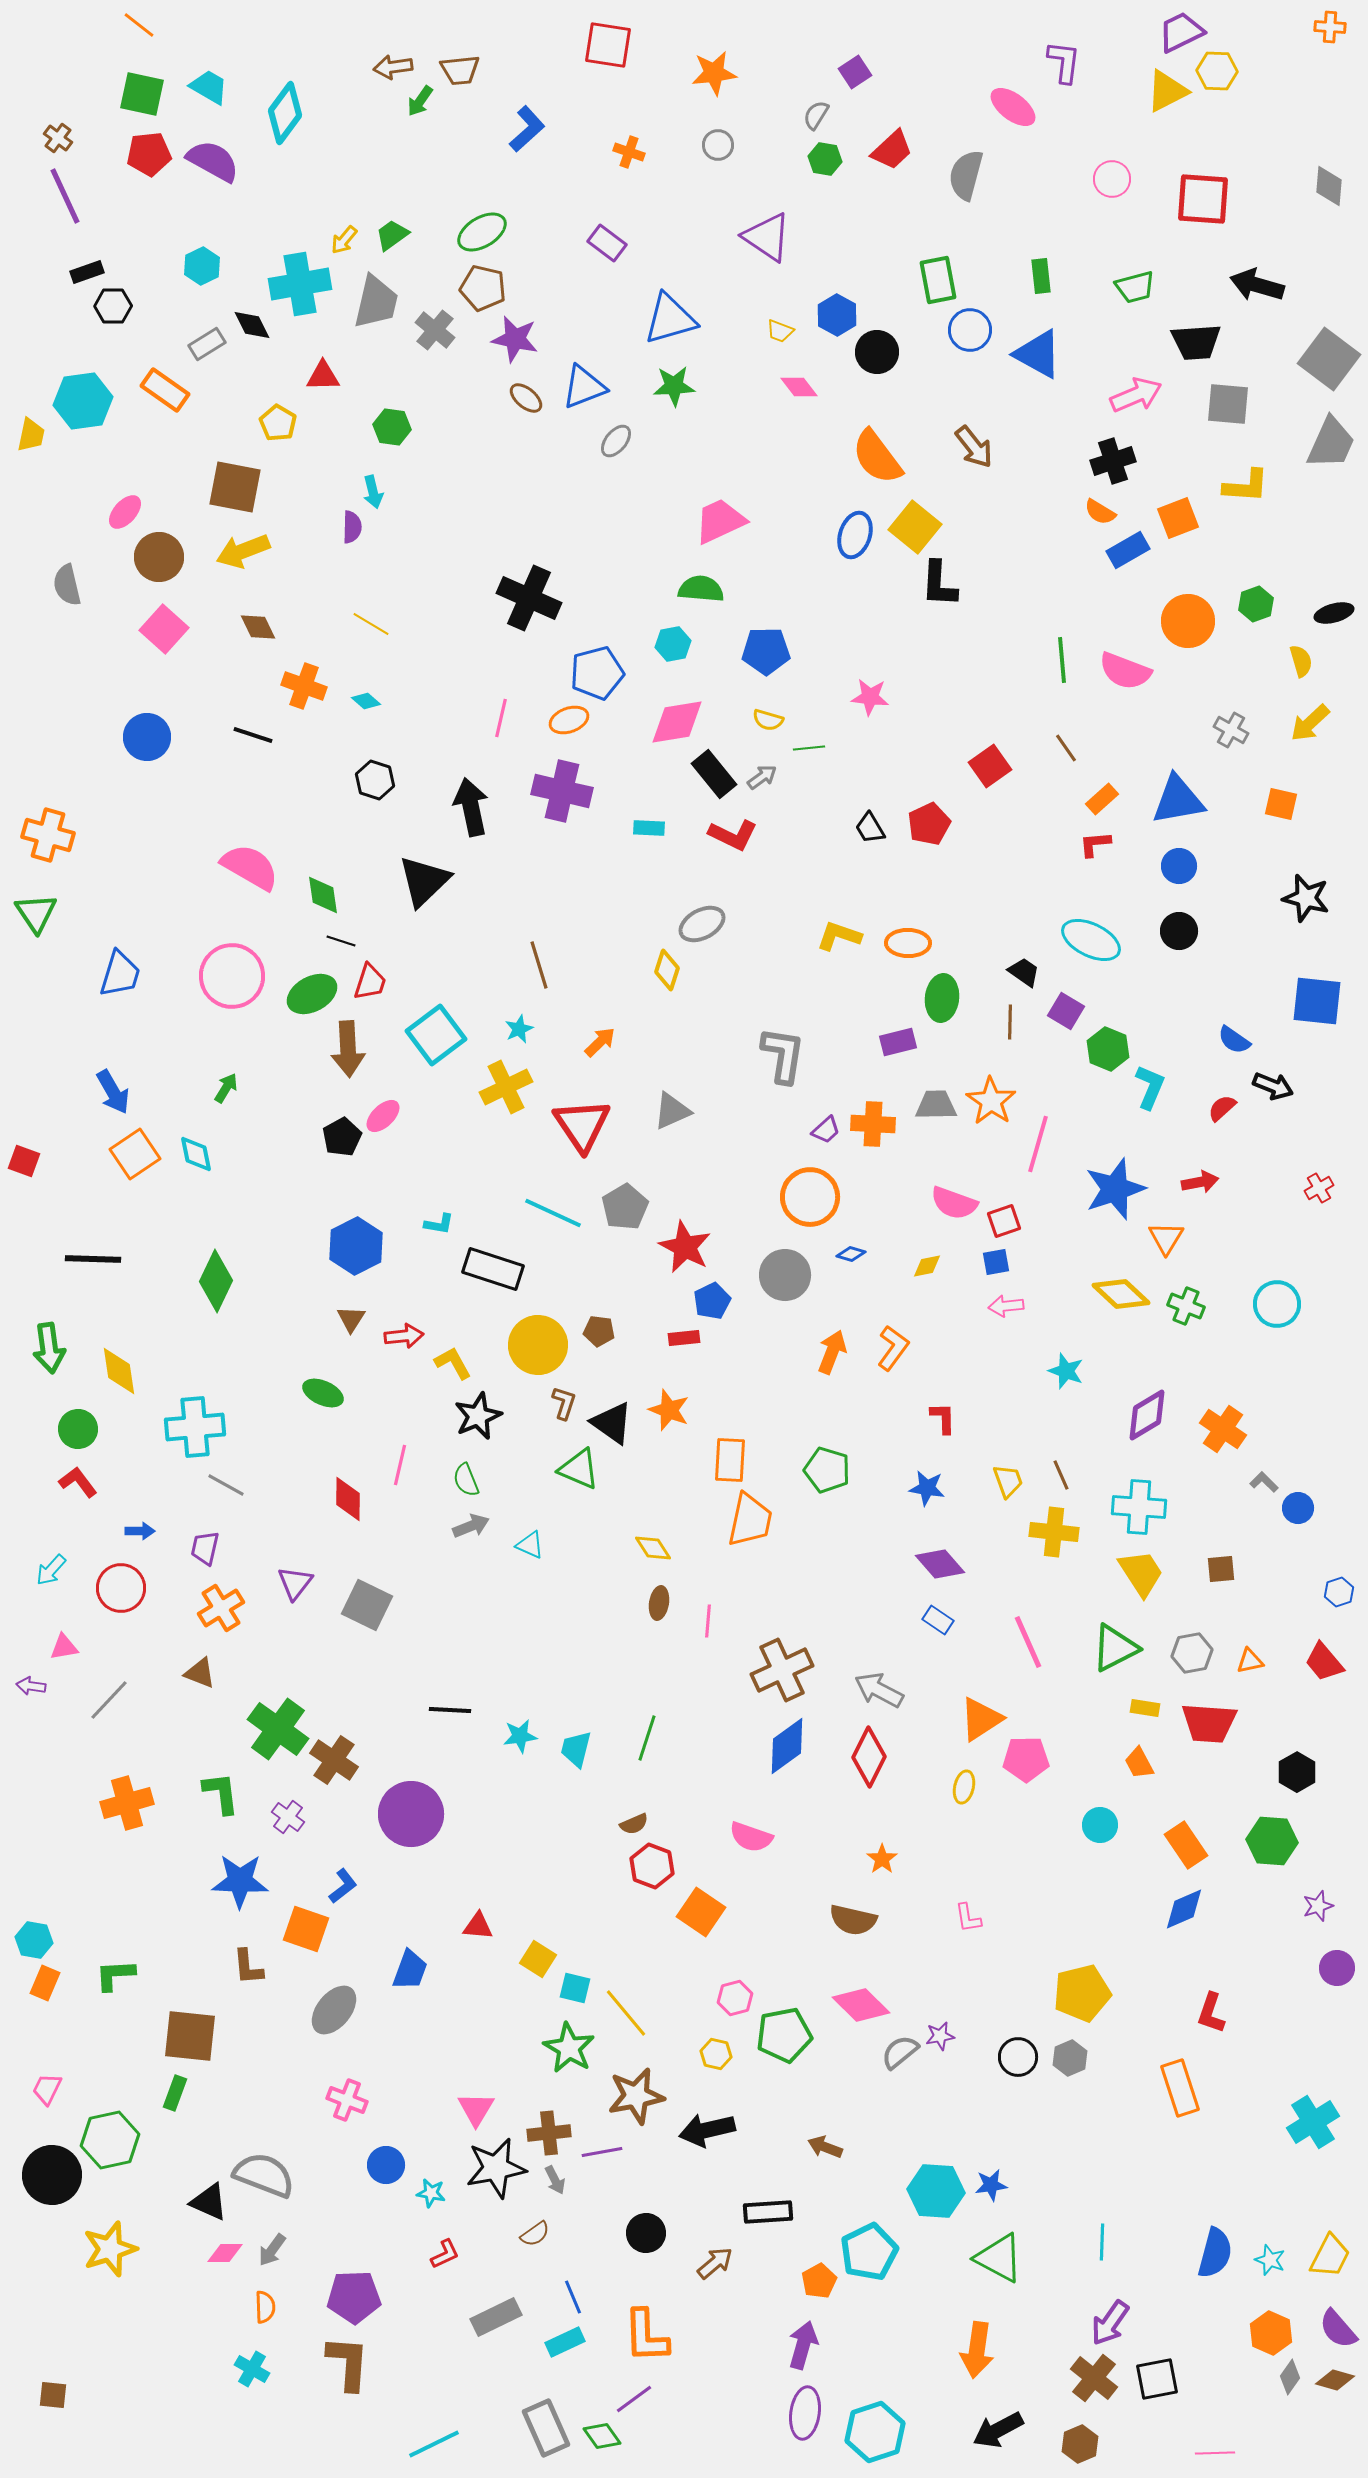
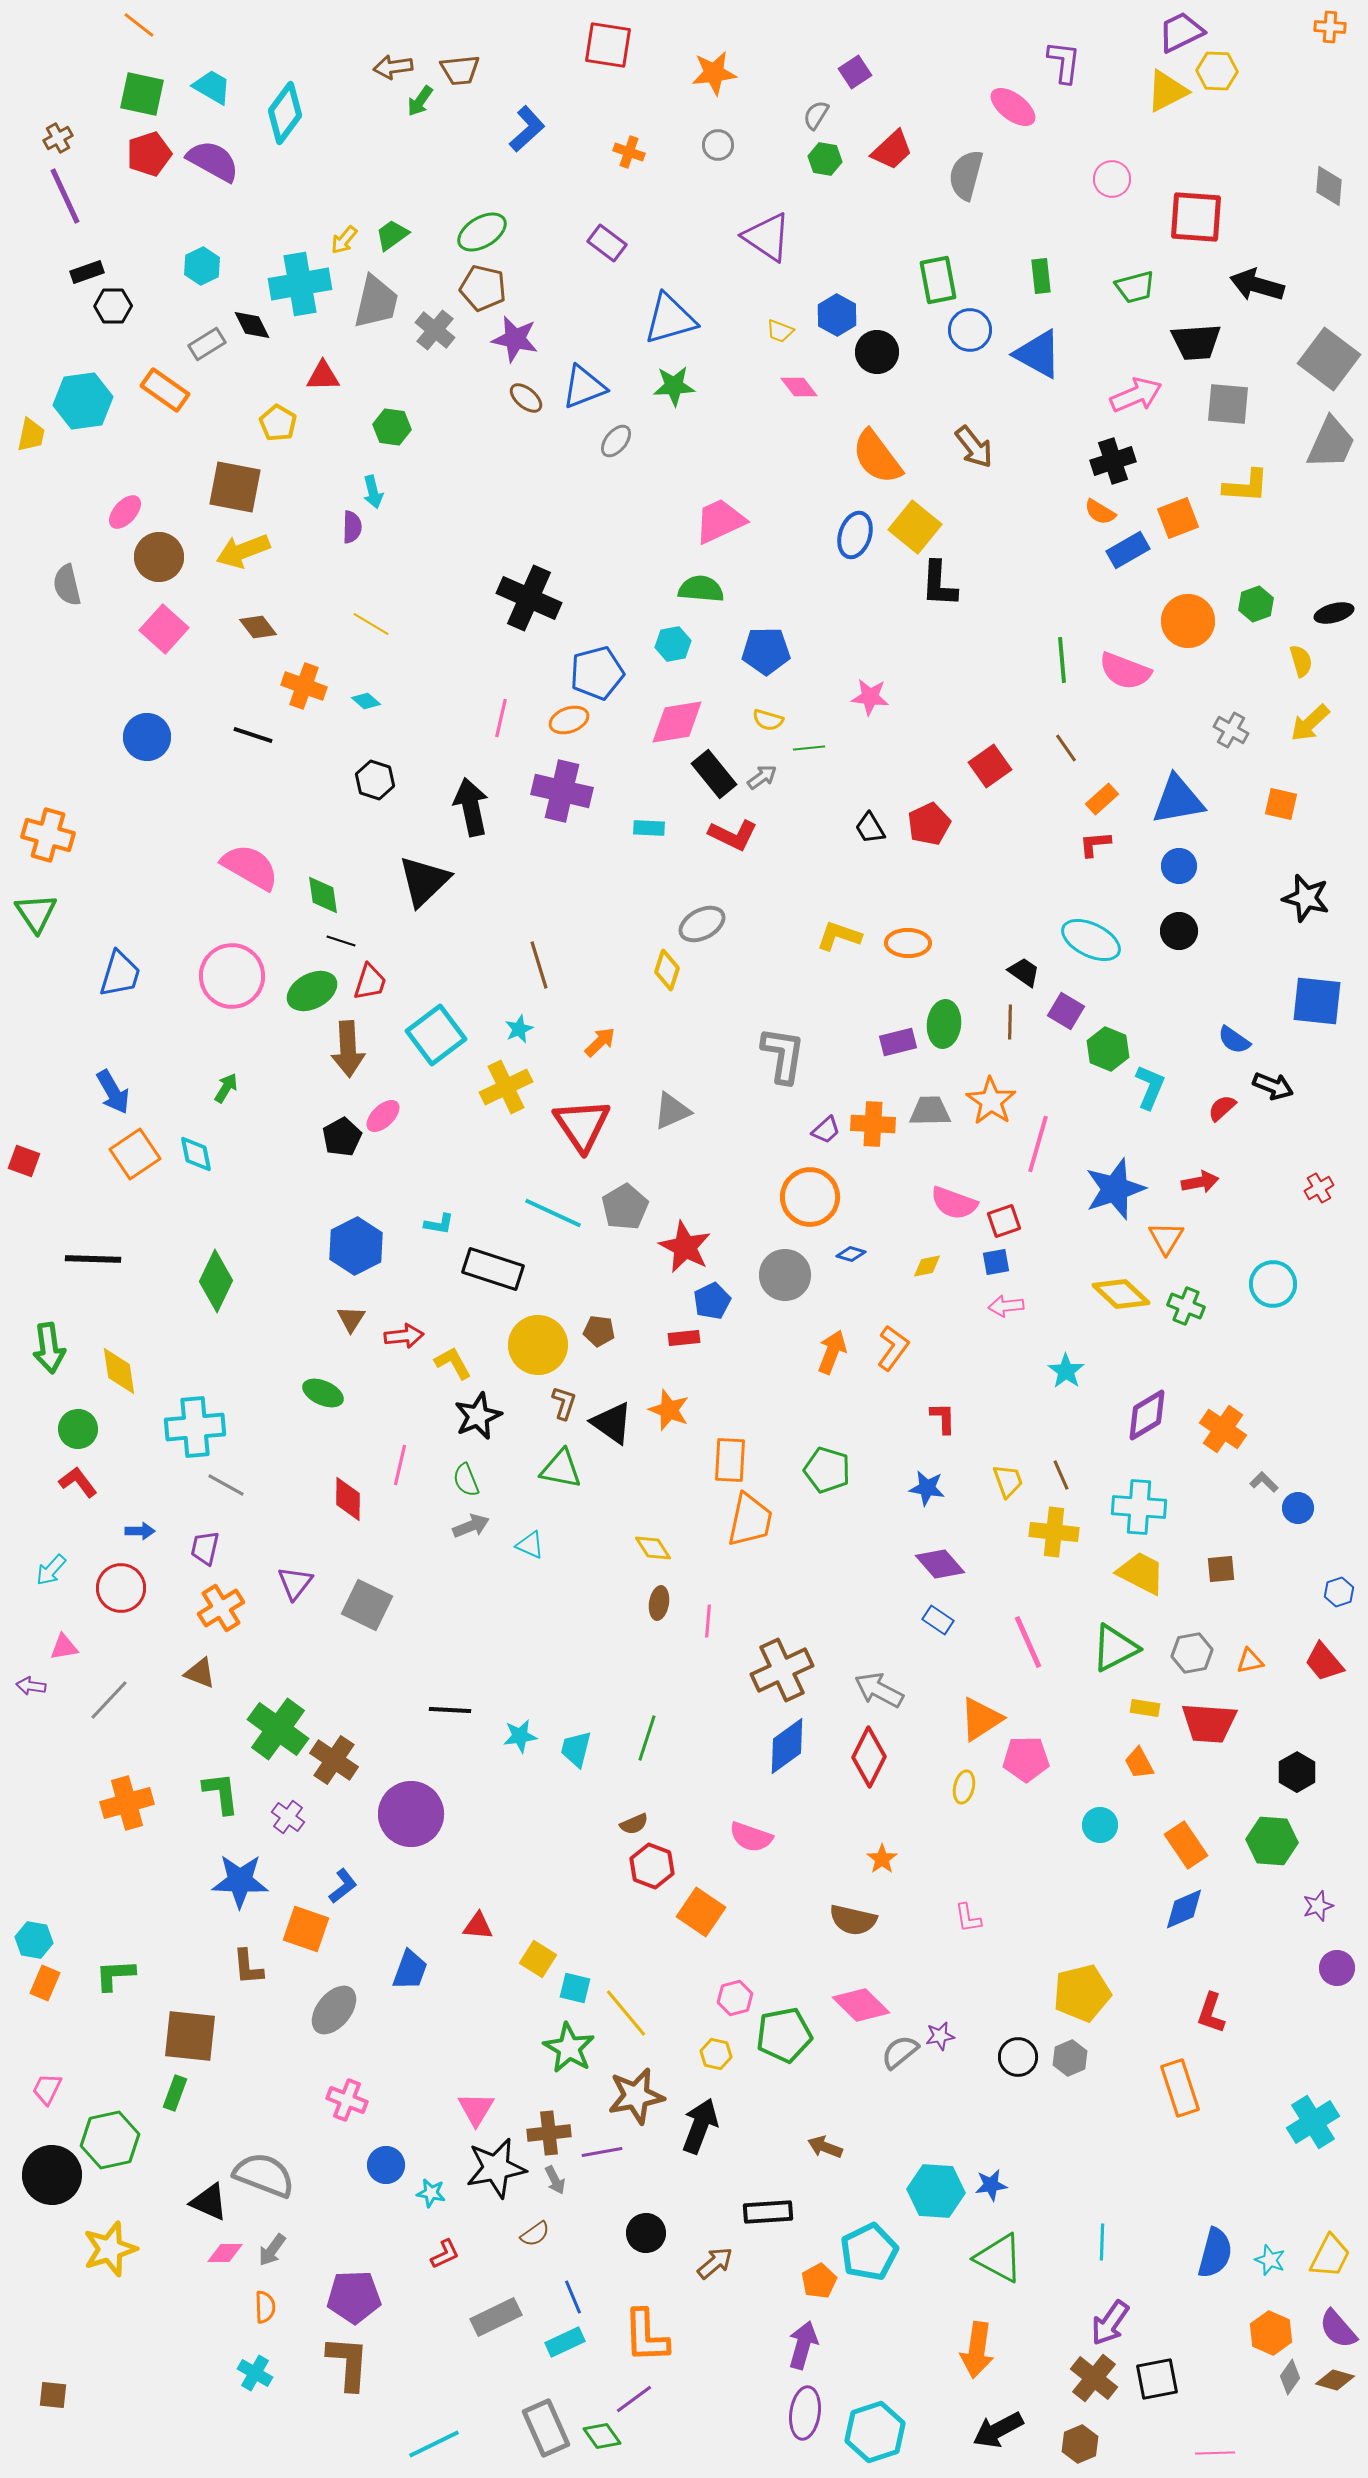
cyan trapezoid at (209, 87): moved 3 px right
brown cross at (58, 138): rotated 24 degrees clockwise
red pentagon at (149, 154): rotated 12 degrees counterclockwise
red square at (1203, 199): moved 7 px left, 18 px down
brown diamond at (258, 627): rotated 12 degrees counterclockwise
green ellipse at (312, 994): moved 3 px up
green ellipse at (942, 998): moved 2 px right, 26 px down
gray trapezoid at (936, 1105): moved 6 px left, 6 px down
cyan circle at (1277, 1304): moved 4 px left, 20 px up
cyan star at (1066, 1371): rotated 15 degrees clockwise
green triangle at (579, 1469): moved 18 px left; rotated 12 degrees counterclockwise
yellow trapezoid at (1141, 1573): rotated 30 degrees counterclockwise
black arrow at (707, 2130): moved 7 px left, 4 px up; rotated 124 degrees clockwise
cyan cross at (252, 2369): moved 3 px right, 4 px down
